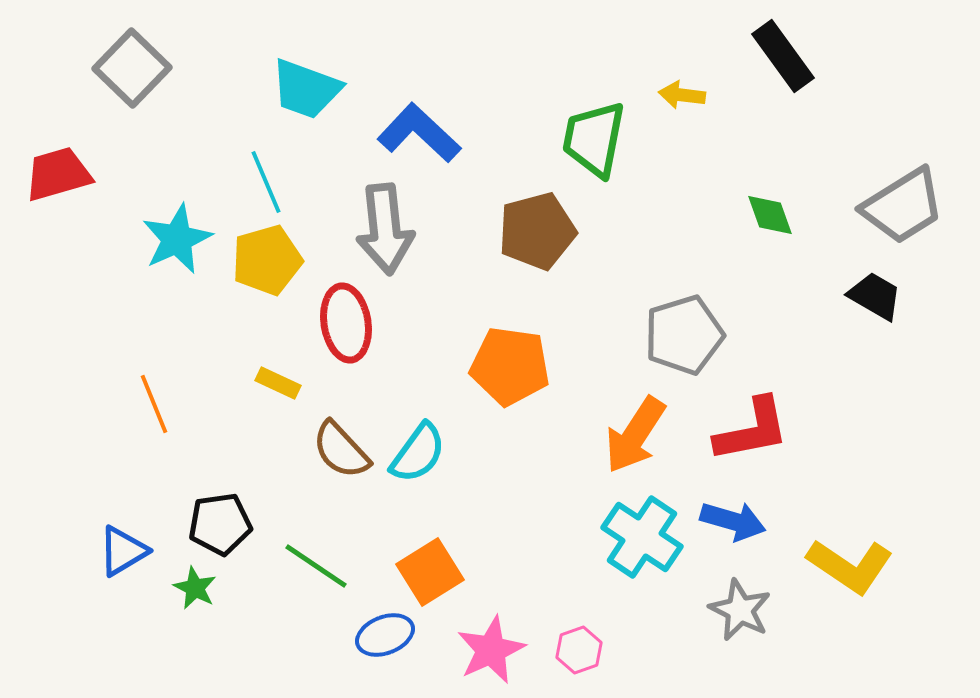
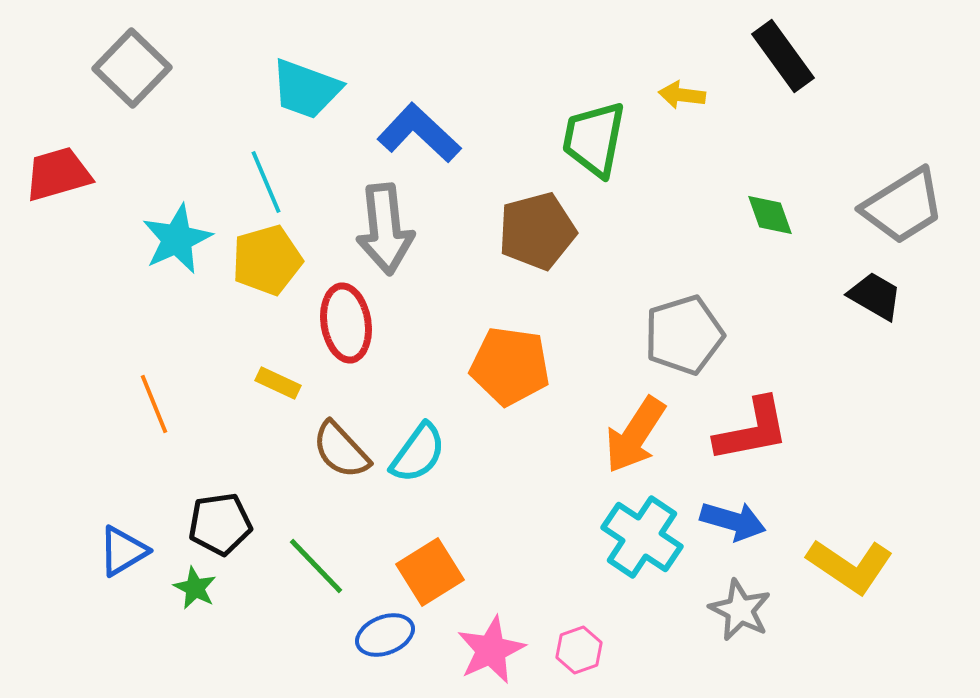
green line: rotated 12 degrees clockwise
